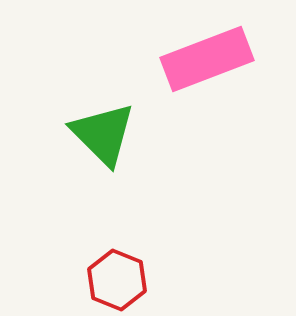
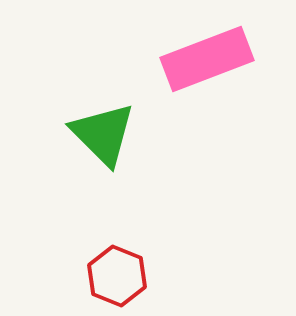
red hexagon: moved 4 px up
